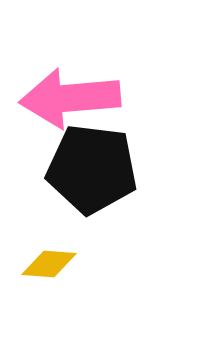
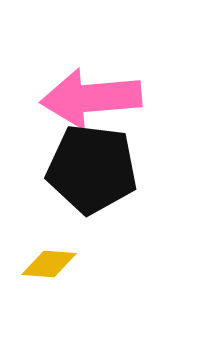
pink arrow: moved 21 px right
